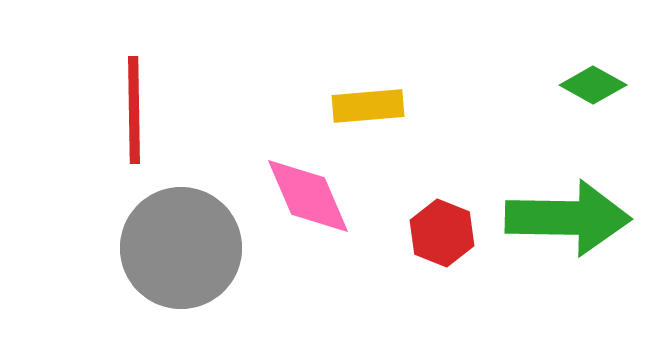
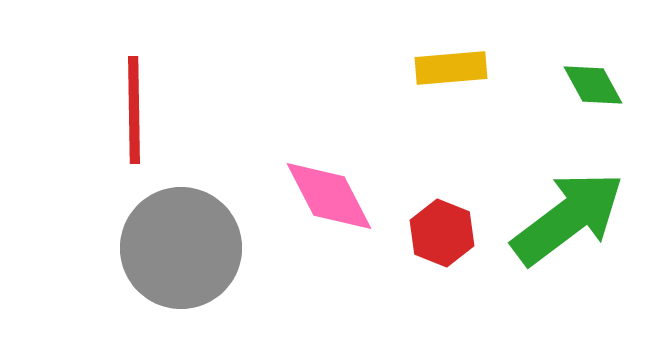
green diamond: rotated 32 degrees clockwise
yellow rectangle: moved 83 px right, 38 px up
pink diamond: moved 21 px right; rotated 4 degrees counterclockwise
green arrow: rotated 38 degrees counterclockwise
